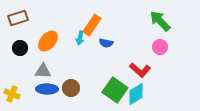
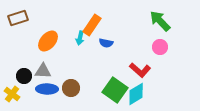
black circle: moved 4 px right, 28 px down
yellow cross: rotated 14 degrees clockwise
